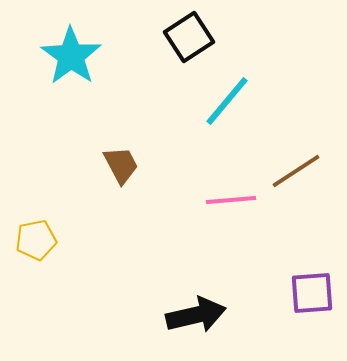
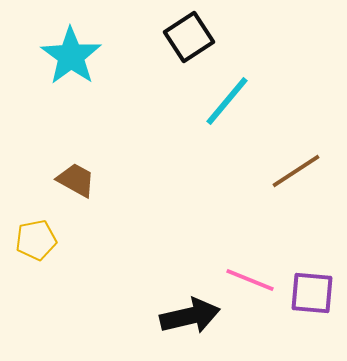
brown trapezoid: moved 45 px left, 15 px down; rotated 33 degrees counterclockwise
pink line: moved 19 px right, 80 px down; rotated 27 degrees clockwise
purple square: rotated 9 degrees clockwise
black arrow: moved 6 px left, 1 px down
